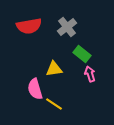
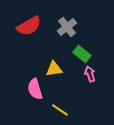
red semicircle: rotated 20 degrees counterclockwise
yellow line: moved 6 px right, 6 px down
